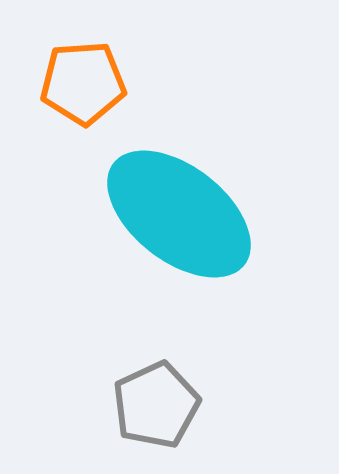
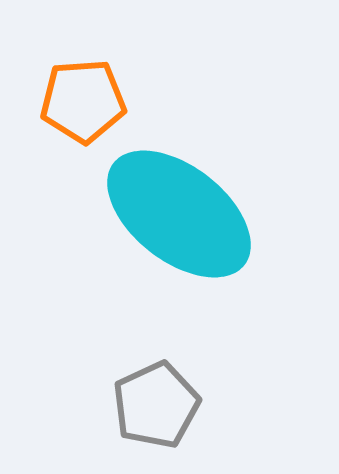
orange pentagon: moved 18 px down
